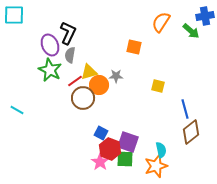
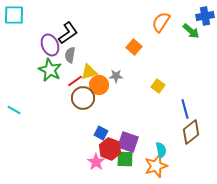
black L-shape: rotated 30 degrees clockwise
orange square: rotated 28 degrees clockwise
yellow square: rotated 24 degrees clockwise
cyan line: moved 3 px left
pink star: moved 4 px left
